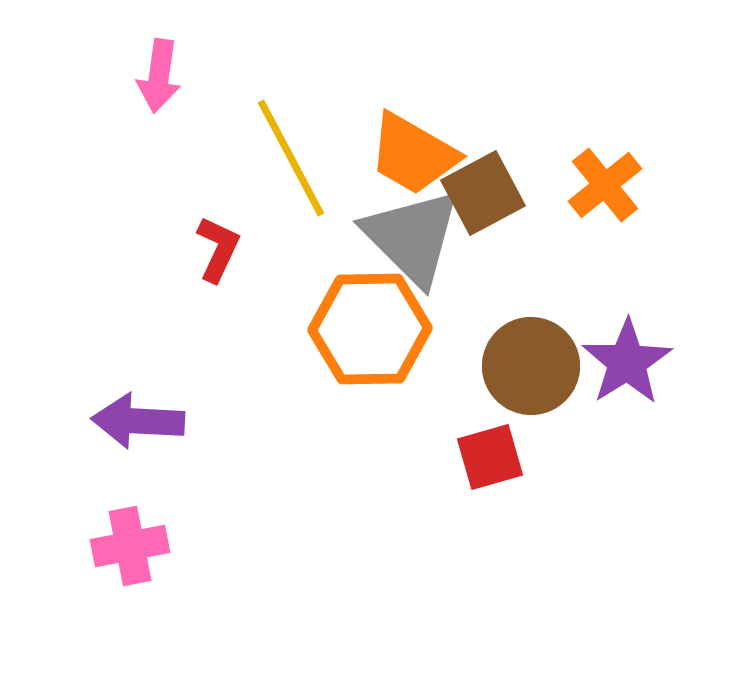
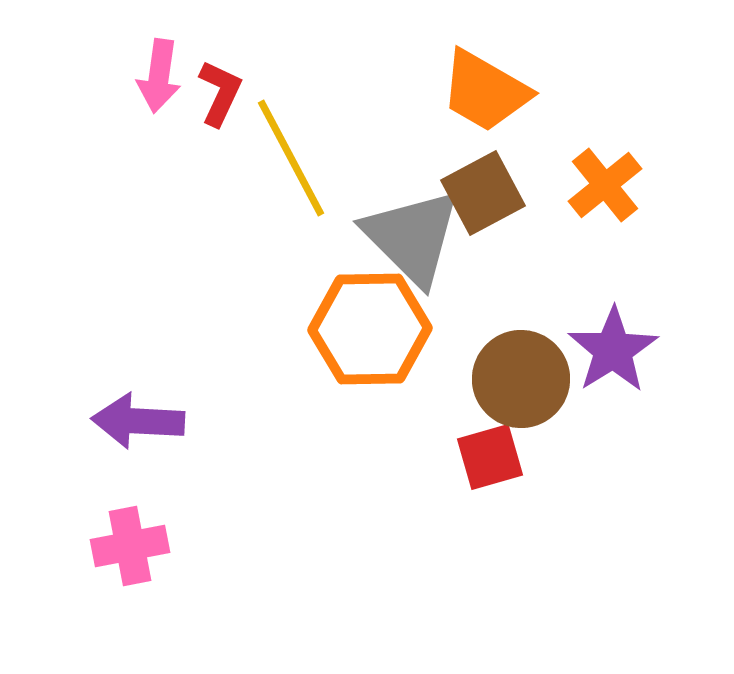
orange trapezoid: moved 72 px right, 63 px up
red L-shape: moved 2 px right, 156 px up
purple star: moved 14 px left, 12 px up
brown circle: moved 10 px left, 13 px down
